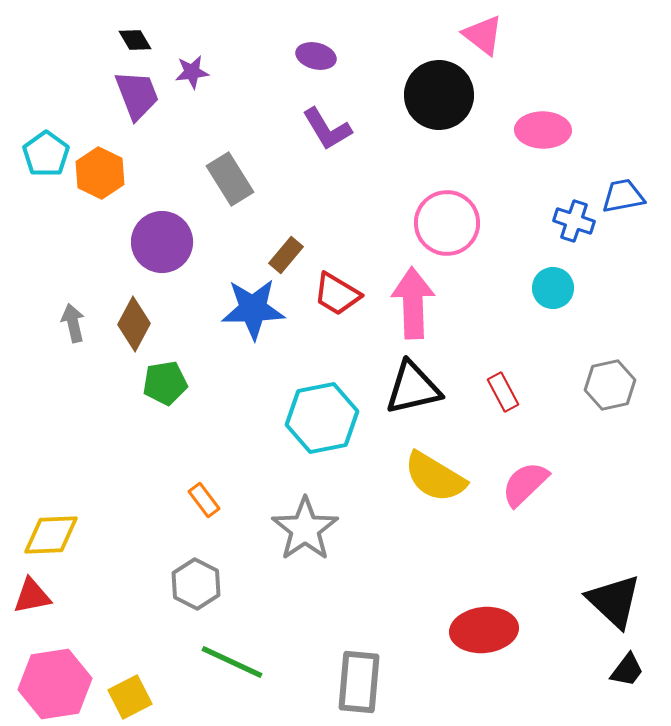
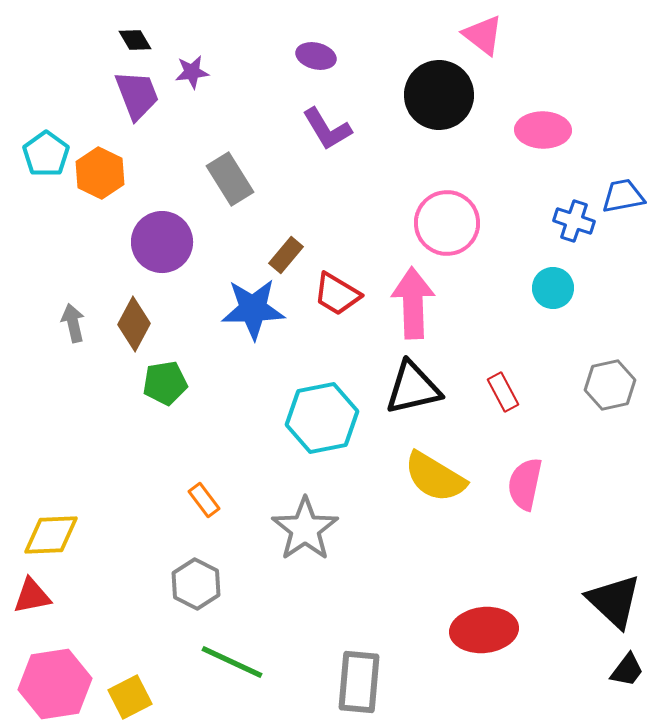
pink semicircle at (525, 484): rotated 34 degrees counterclockwise
